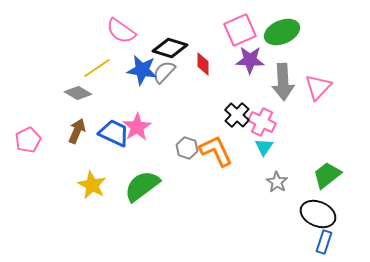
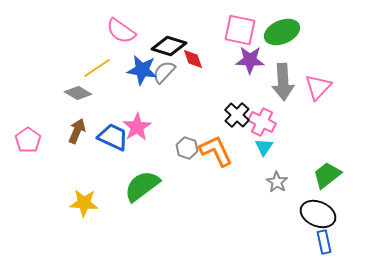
pink square: rotated 36 degrees clockwise
black diamond: moved 1 px left, 2 px up
red diamond: moved 10 px left, 5 px up; rotated 20 degrees counterclockwise
blue trapezoid: moved 1 px left, 4 px down
pink pentagon: rotated 10 degrees counterclockwise
yellow star: moved 8 px left, 18 px down; rotated 24 degrees counterclockwise
blue rectangle: rotated 30 degrees counterclockwise
